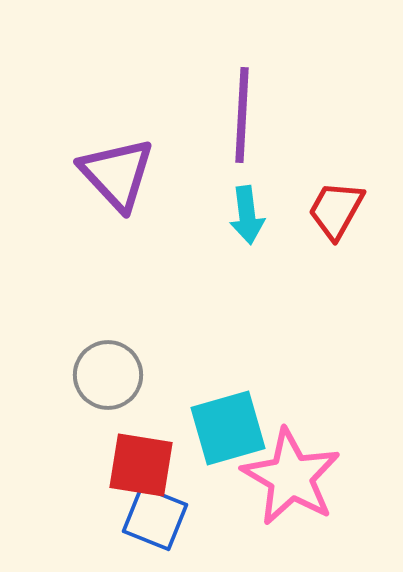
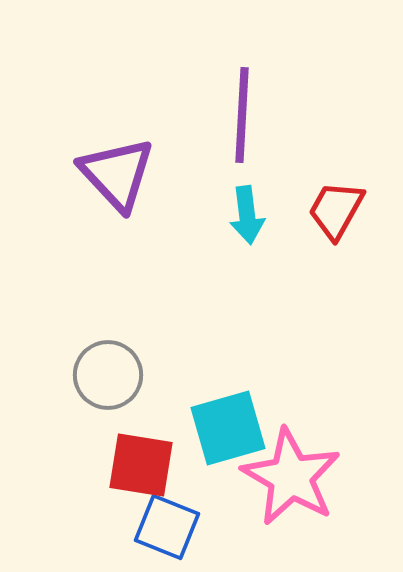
blue square: moved 12 px right, 9 px down
